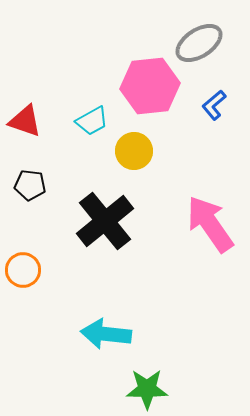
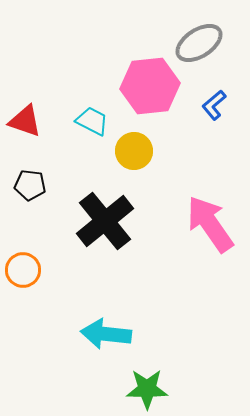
cyan trapezoid: rotated 124 degrees counterclockwise
